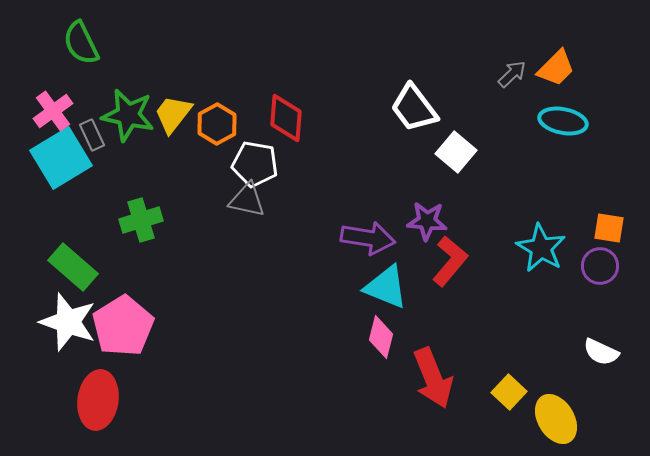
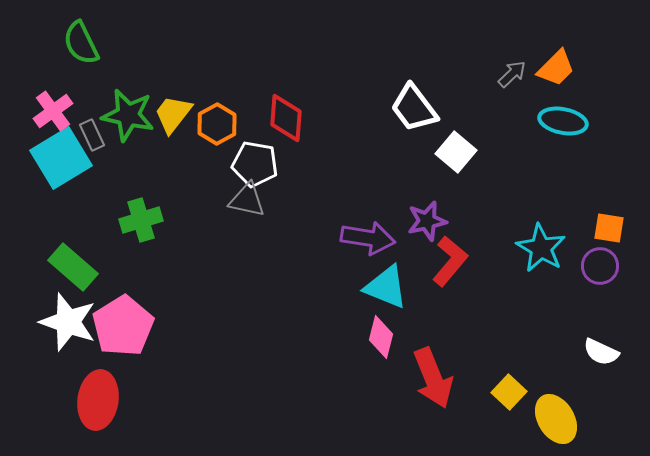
purple star: rotated 18 degrees counterclockwise
